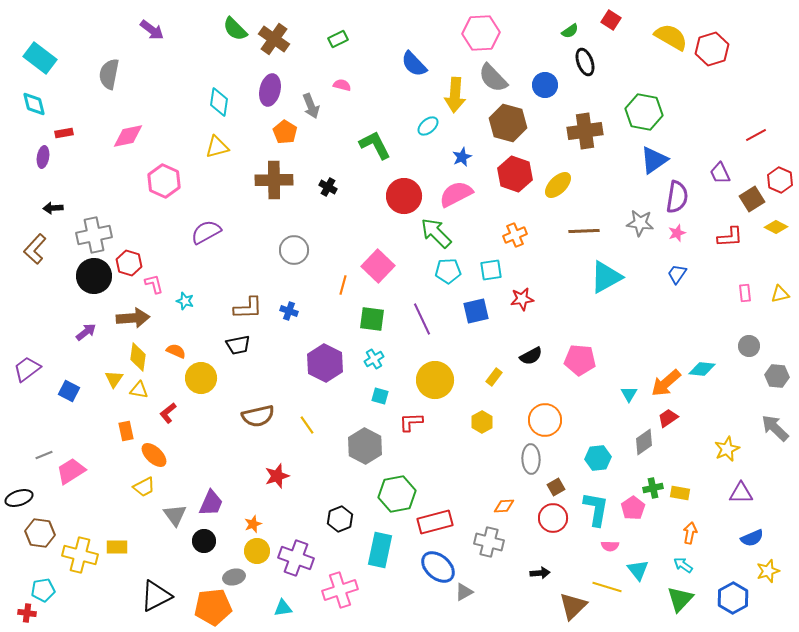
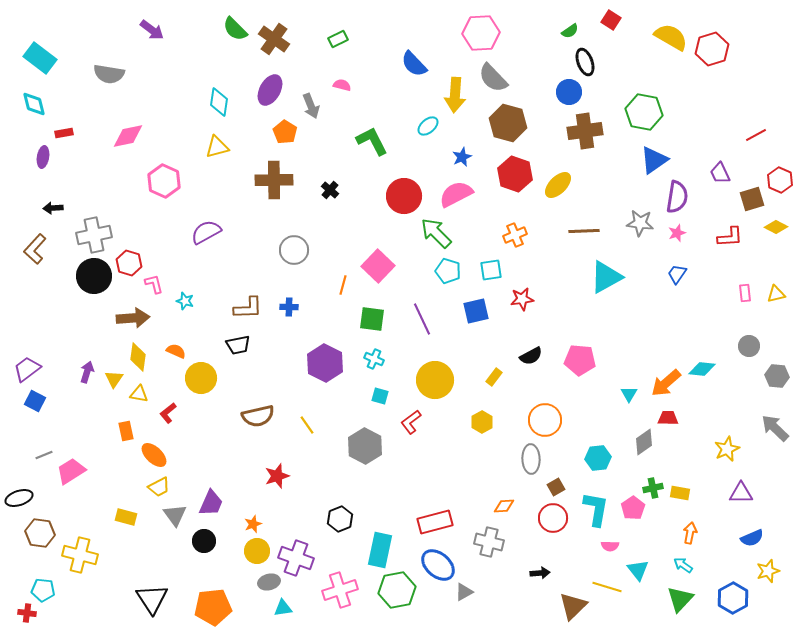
gray semicircle at (109, 74): rotated 92 degrees counterclockwise
blue circle at (545, 85): moved 24 px right, 7 px down
purple ellipse at (270, 90): rotated 16 degrees clockwise
green L-shape at (375, 145): moved 3 px left, 4 px up
black cross at (328, 187): moved 2 px right, 3 px down; rotated 12 degrees clockwise
brown square at (752, 199): rotated 15 degrees clockwise
cyan pentagon at (448, 271): rotated 20 degrees clockwise
yellow triangle at (780, 294): moved 4 px left
blue cross at (289, 311): moved 4 px up; rotated 18 degrees counterclockwise
purple arrow at (86, 332): moved 1 px right, 40 px down; rotated 35 degrees counterclockwise
cyan cross at (374, 359): rotated 36 degrees counterclockwise
yellow triangle at (139, 390): moved 4 px down
blue square at (69, 391): moved 34 px left, 10 px down
red trapezoid at (668, 418): rotated 35 degrees clockwise
red L-shape at (411, 422): rotated 35 degrees counterclockwise
yellow trapezoid at (144, 487): moved 15 px right
green hexagon at (397, 494): moved 96 px down
yellow rectangle at (117, 547): moved 9 px right, 30 px up; rotated 15 degrees clockwise
blue ellipse at (438, 567): moved 2 px up
gray ellipse at (234, 577): moved 35 px right, 5 px down
cyan pentagon at (43, 590): rotated 15 degrees clockwise
black triangle at (156, 596): moved 4 px left, 3 px down; rotated 36 degrees counterclockwise
